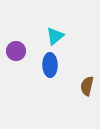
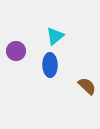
brown semicircle: rotated 120 degrees clockwise
